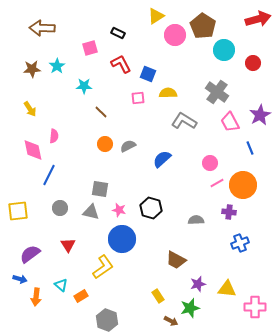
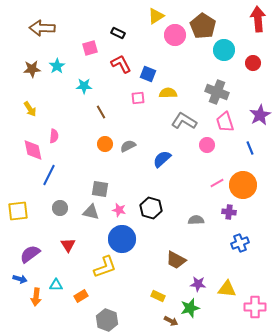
red arrow at (258, 19): rotated 80 degrees counterclockwise
gray cross at (217, 92): rotated 15 degrees counterclockwise
brown line at (101, 112): rotated 16 degrees clockwise
pink trapezoid at (230, 122): moved 5 px left; rotated 10 degrees clockwise
pink circle at (210, 163): moved 3 px left, 18 px up
yellow L-shape at (103, 267): moved 2 px right; rotated 15 degrees clockwise
purple star at (198, 284): rotated 21 degrees clockwise
cyan triangle at (61, 285): moved 5 px left; rotated 40 degrees counterclockwise
yellow rectangle at (158, 296): rotated 32 degrees counterclockwise
